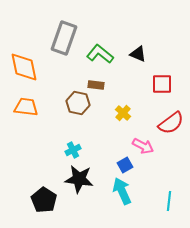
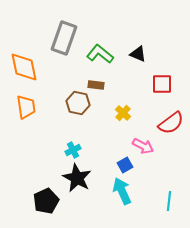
orange trapezoid: rotated 75 degrees clockwise
black star: moved 2 px left, 1 px up; rotated 20 degrees clockwise
black pentagon: moved 2 px right, 1 px down; rotated 15 degrees clockwise
